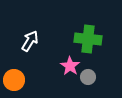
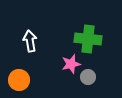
white arrow: rotated 40 degrees counterclockwise
pink star: moved 1 px right, 2 px up; rotated 24 degrees clockwise
orange circle: moved 5 px right
